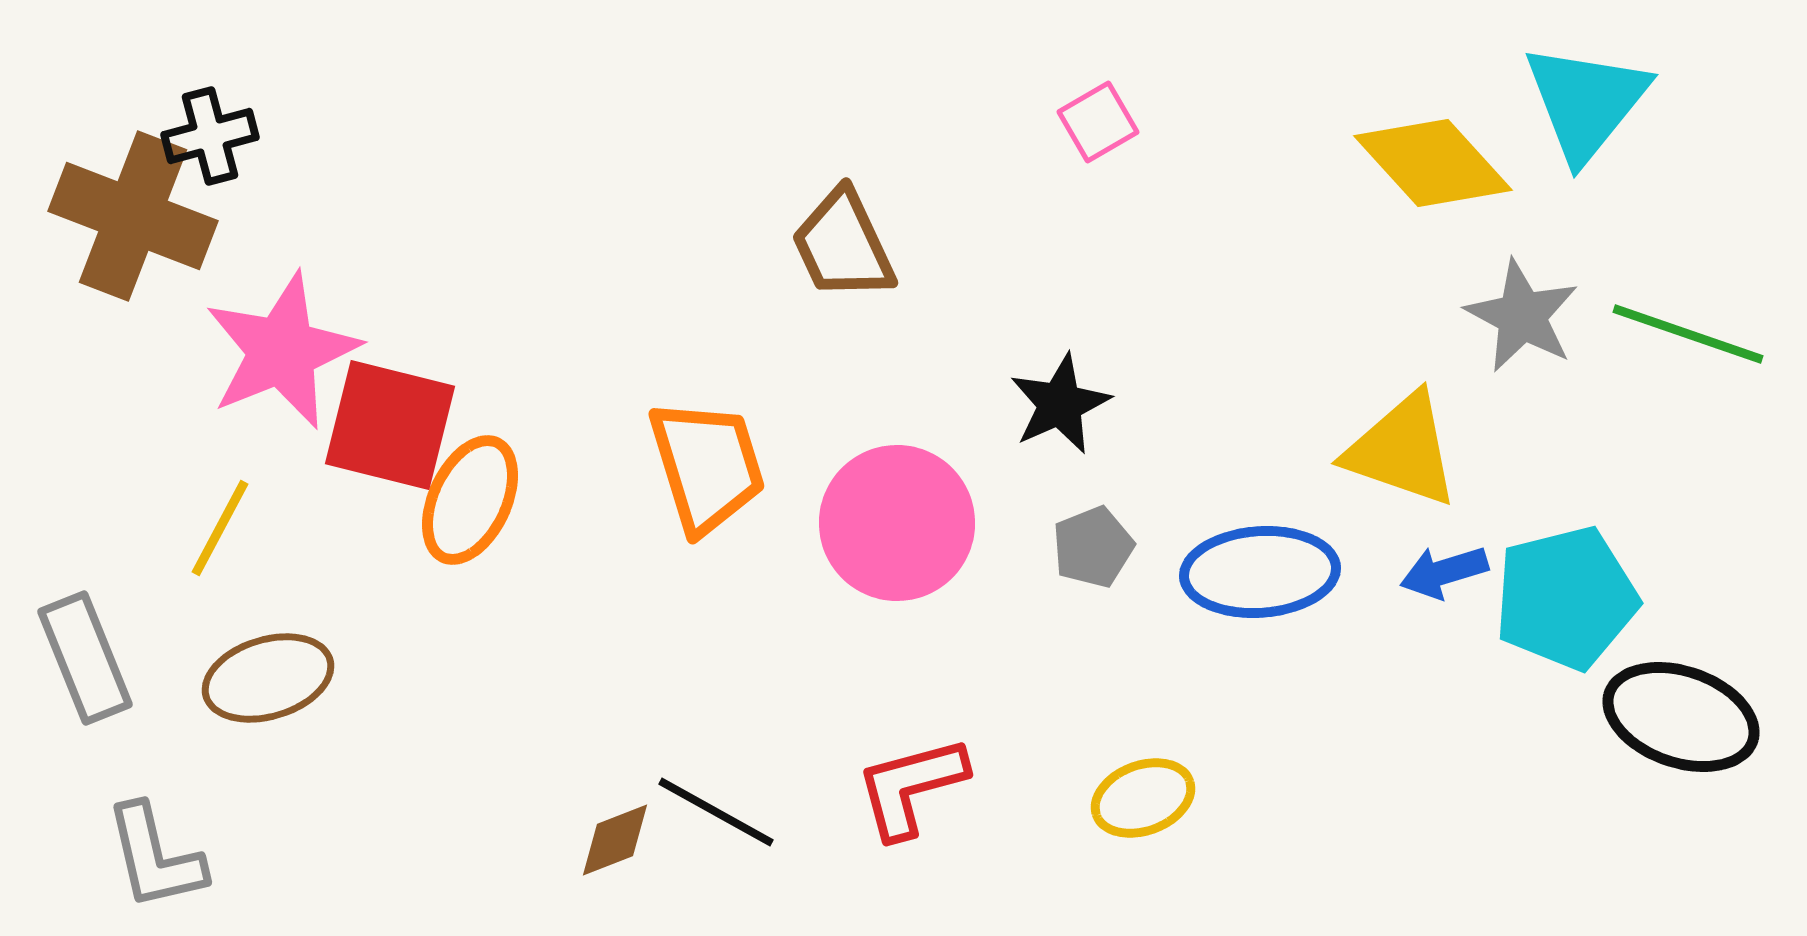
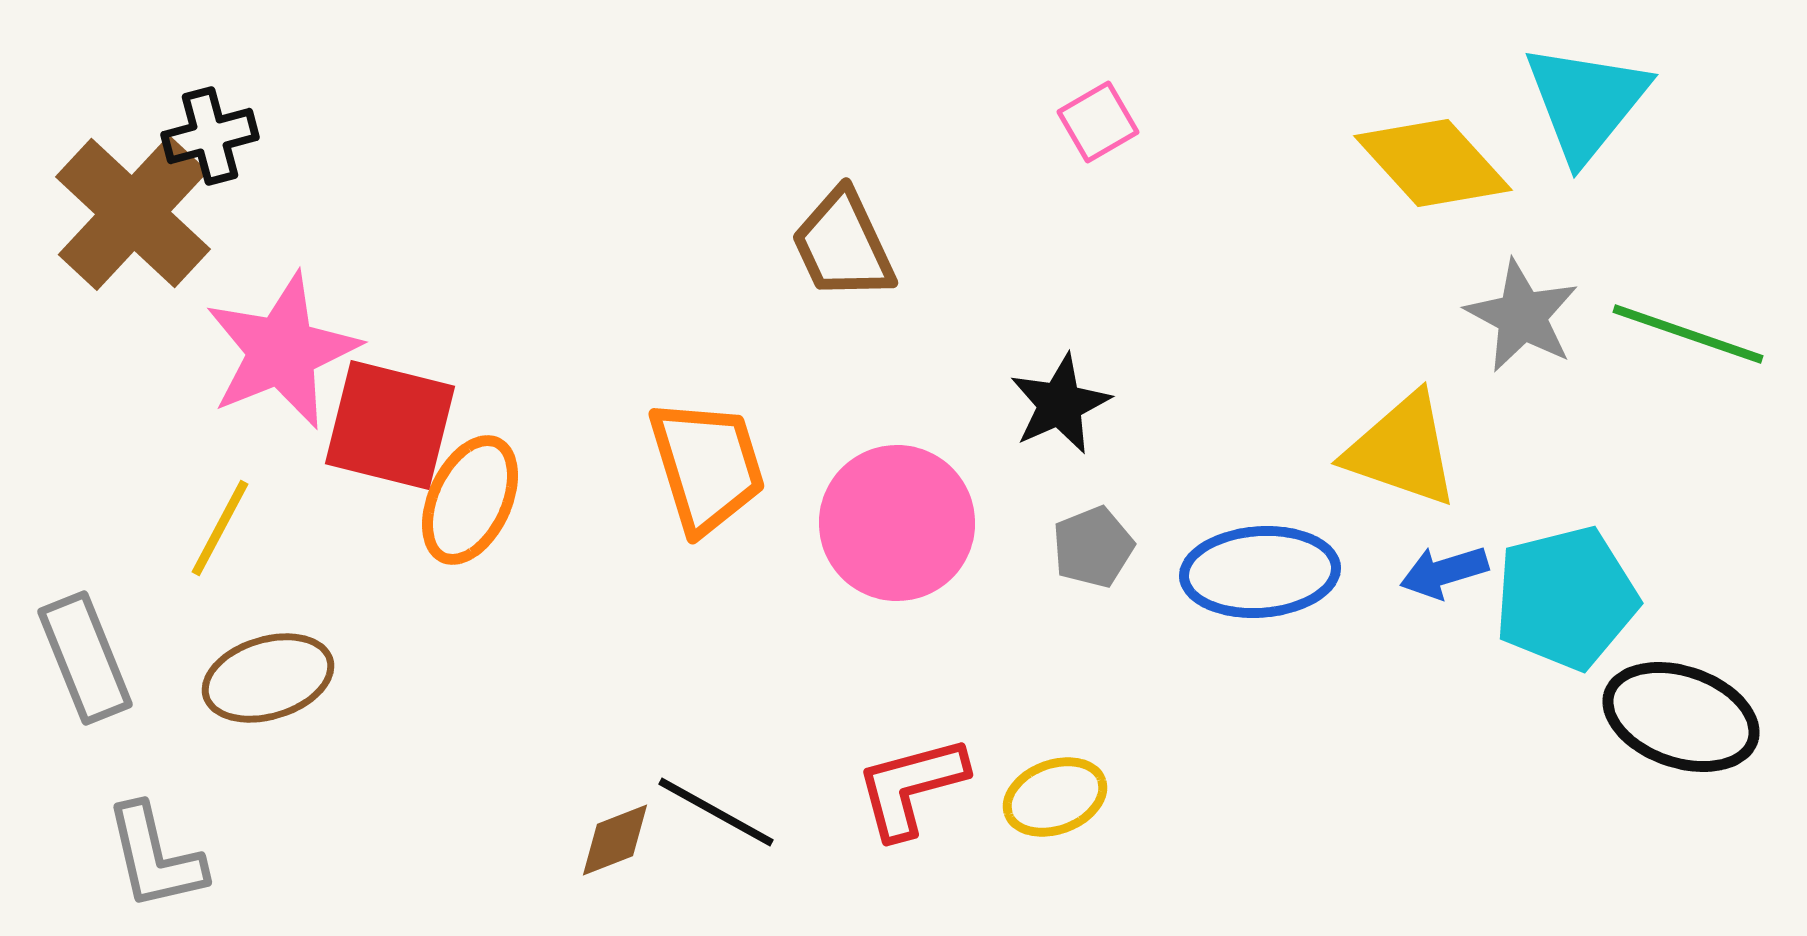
brown cross: moved 3 px up; rotated 22 degrees clockwise
yellow ellipse: moved 88 px left, 1 px up
